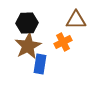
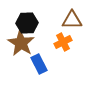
brown triangle: moved 4 px left
brown star: moved 7 px left, 3 px up; rotated 12 degrees counterclockwise
blue rectangle: moved 1 px left; rotated 36 degrees counterclockwise
